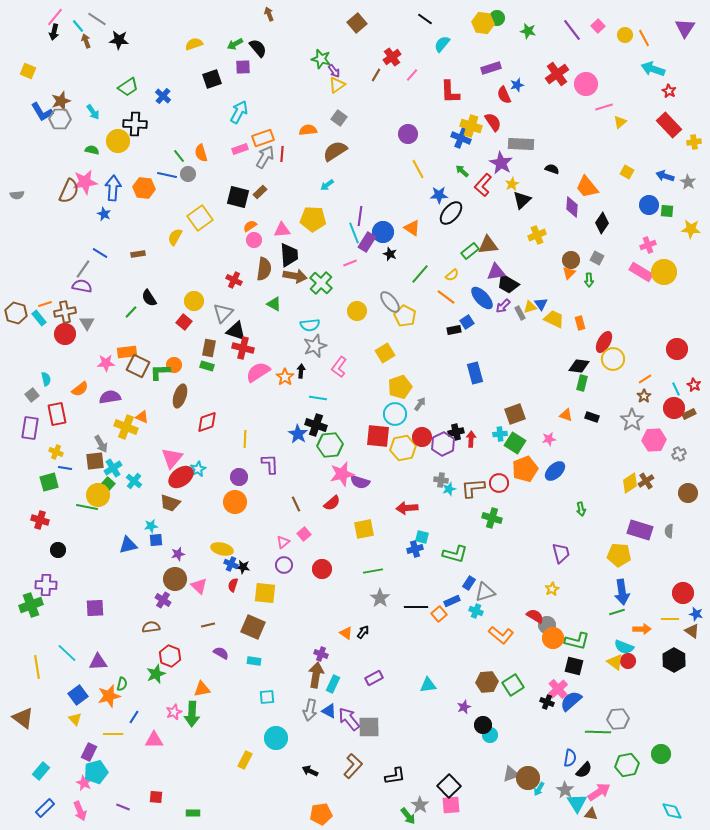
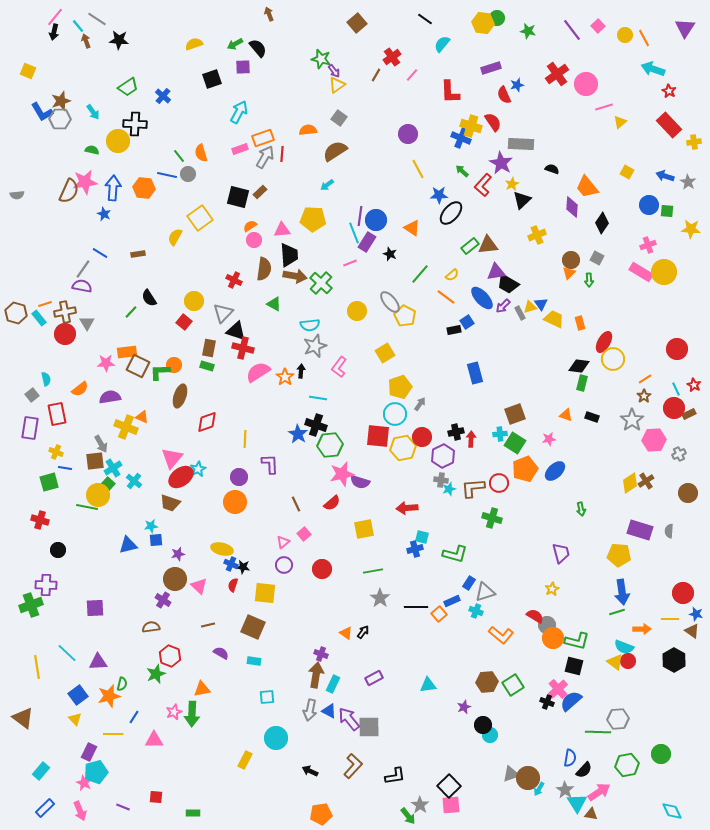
blue circle at (383, 232): moved 7 px left, 12 px up
green rectangle at (470, 251): moved 5 px up
purple hexagon at (443, 444): moved 12 px down
